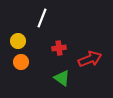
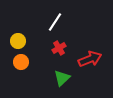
white line: moved 13 px right, 4 px down; rotated 12 degrees clockwise
red cross: rotated 24 degrees counterclockwise
green triangle: rotated 42 degrees clockwise
